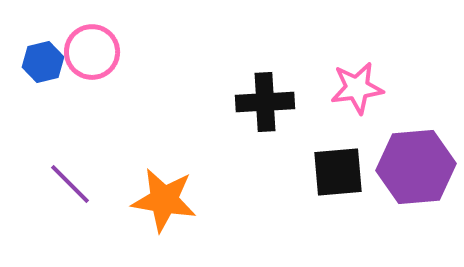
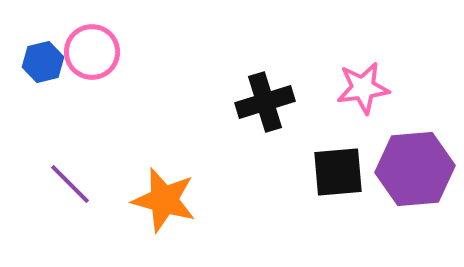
pink star: moved 6 px right
black cross: rotated 14 degrees counterclockwise
purple hexagon: moved 1 px left, 2 px down
orange star: rotated 6 degrees clockwise
